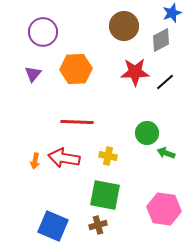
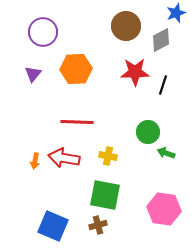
blue star: moved 4 px right
brown circle: moved 2 px right
black line: moved 2 px left, 3 px down; rotated 30 degrees counterclockwise
green circle: moved 1 px right, 1 px up
